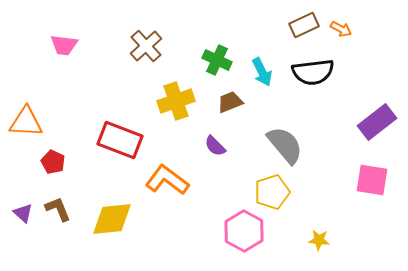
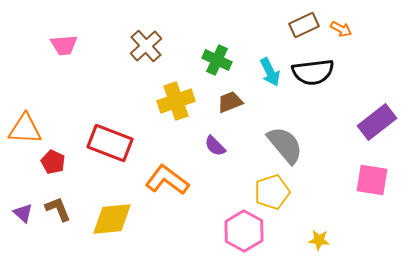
pink trapezoid: rotated 12 degrees counterclockwise
cyan arrow: moved 8 px right
orange triangle: moved 1 px left, 7 px down
red rectangle: moved 10 px left, 3 px down
